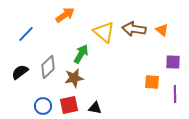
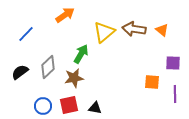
yellow triangle: rotated 40 degrees clockwise
purple square: moved 1 px down
